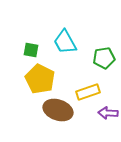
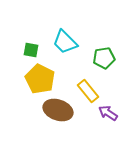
cyan trapezoid: rotated 16 degrees counterclockwise
yellow rectangle: moved 1 px up; rotated 70 degrees clockwise
purple arrow: rotated 30 degrees clockwise
